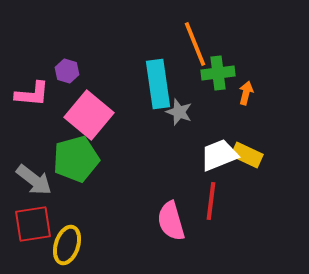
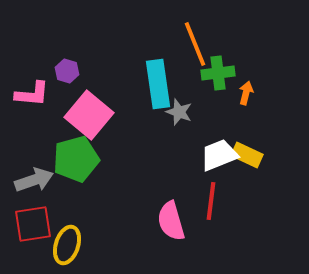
gray arrow: rotated 57 degrees counterclockwise
